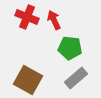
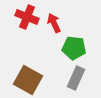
red arrow: moved 3 px down
green pentagon: moved 4 px right
gray rectangle: rotated 25 degrees counterclockwise
